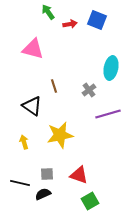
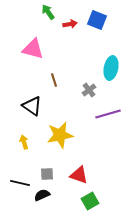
brown line: moved 6 px up
black semicircle: moved 1 px left, 1 px down
